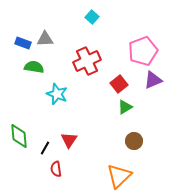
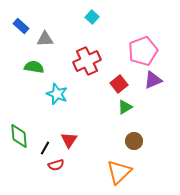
blue rectangle: moved 2 px left, 17 px up; rotated 21 degrees clockwise
red semicircle: moved 4 px up; rotated 98 degrees counterclockwise
orange triangle: moved 4 px up
